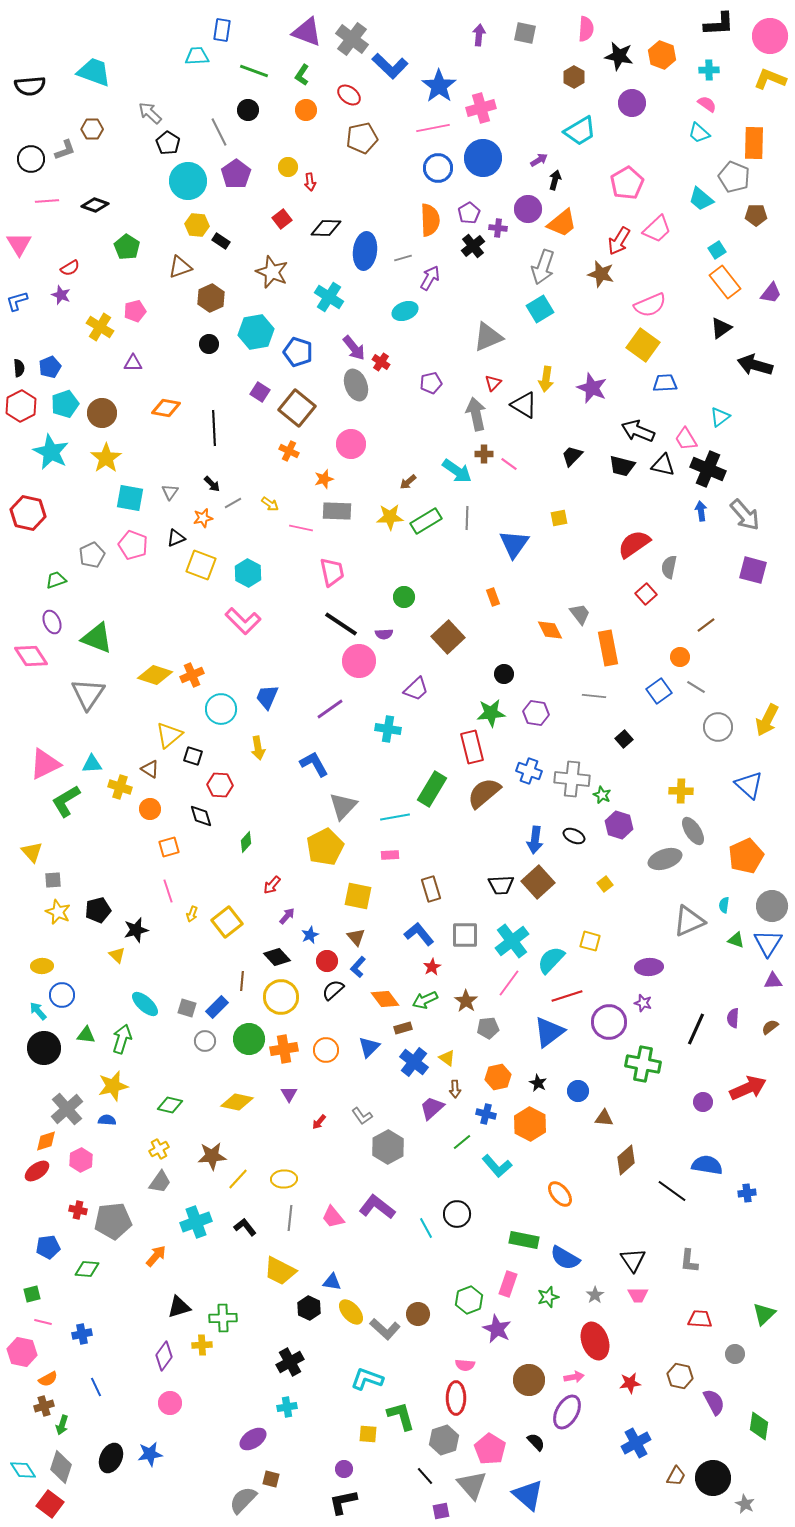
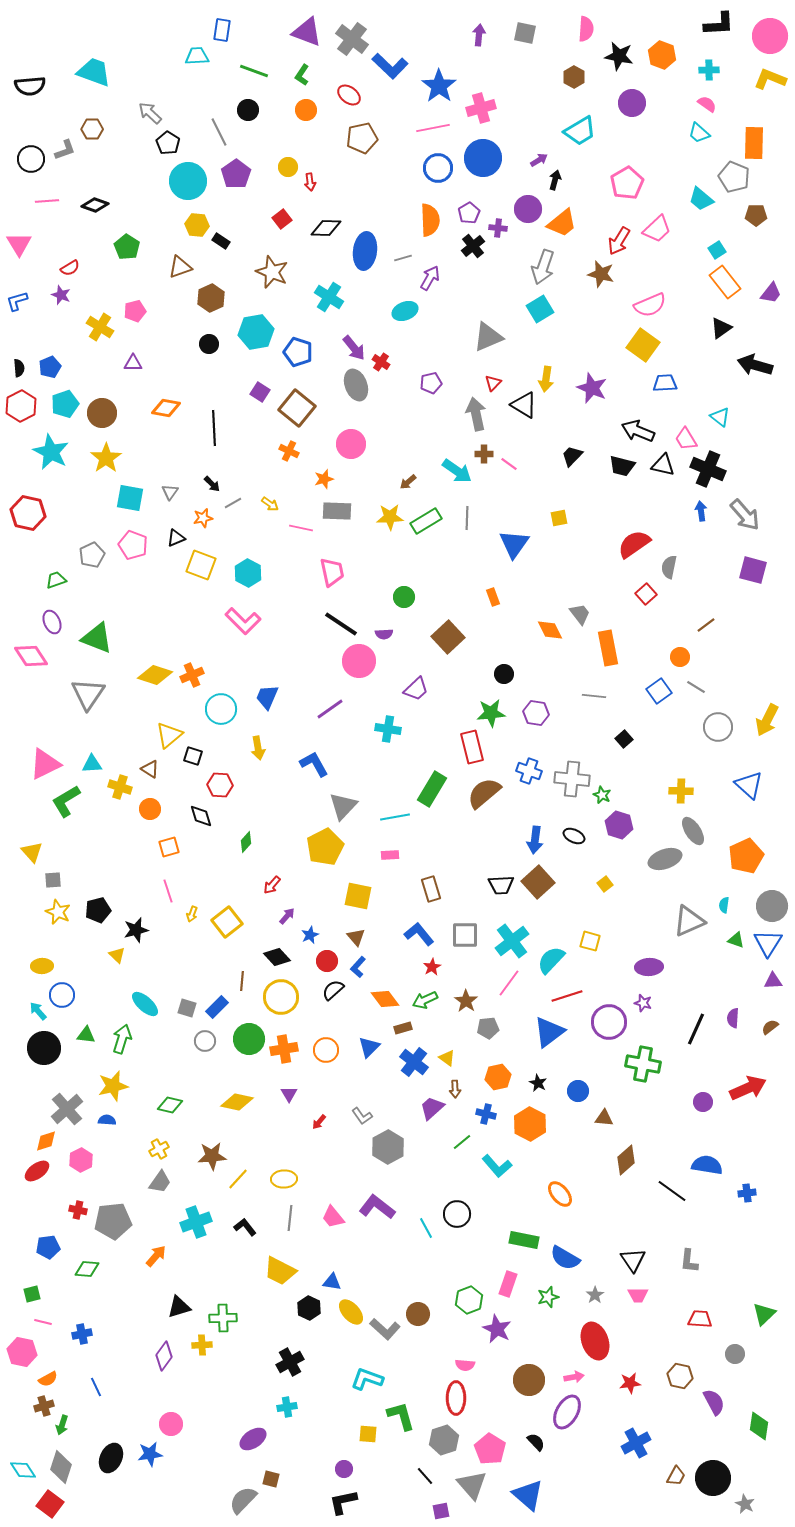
cyan triangle at (720, 417): rotated 45 degrees counterclockwise
pink circle at (170, 1403): moved 1 px right, 21 px down
